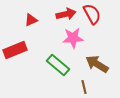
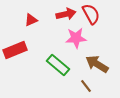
red semicircle: moved 1 px left
pink star: moved 3 px right
brown line: moved 2 px right, 1 px up; rotated 24 degrees counterclockwise
